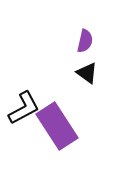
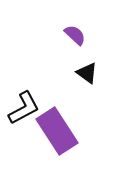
purple semicircle: moved 10 px left, 6 px up; rotated 60 degrees counterclockwise
purple rectangle: moved 5 px down
